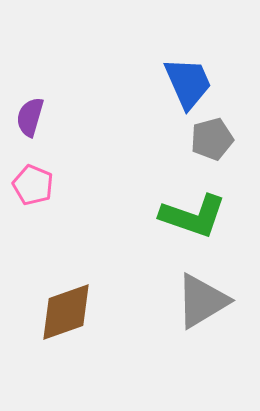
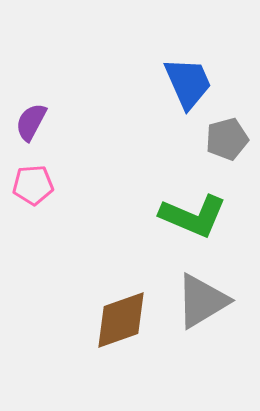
purple semicircle: moved 1 px right, 5 px down; rotated 12 degrees clockwise
gray pentagon: moved 15 px right
pink pentagon: rotated 27 degrees counterclockwise
green L-shape: rotated 4 degrees clockwise
brown diamond: moved 55 px right, 8 px down
